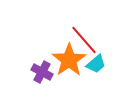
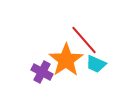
orange star: moved 3 px left
cyan trapezoid: rotated 65 degrees clockwise
